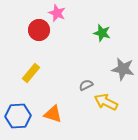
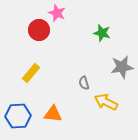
gray star: moved 1 px left, 2 px up; rotated 20 degrees counterclockwise
gray semicircle: moved 2 px left, 2 px up; rotated 80 degrees counterclockwise
orange triangle: rotated 12 degrees counterclockwise
